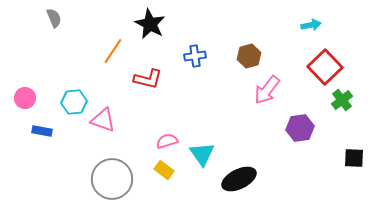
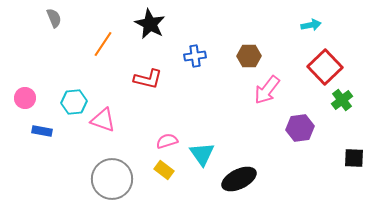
orange line: moved 10 px left, 7 px up
brown hexagon: rotated 15 degrees clockwise
